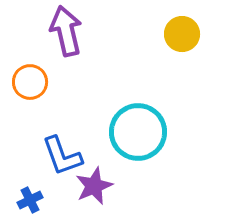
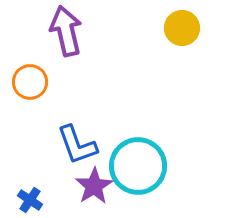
yellow circle: moved 6 px up
cyan circle: moved 34 px down
blue L-shape: moved 15 px right, 11 px up
purple star: rotated 9 degrees counterclockwise
blue cross: rotated 30 degrees counterclockwise
